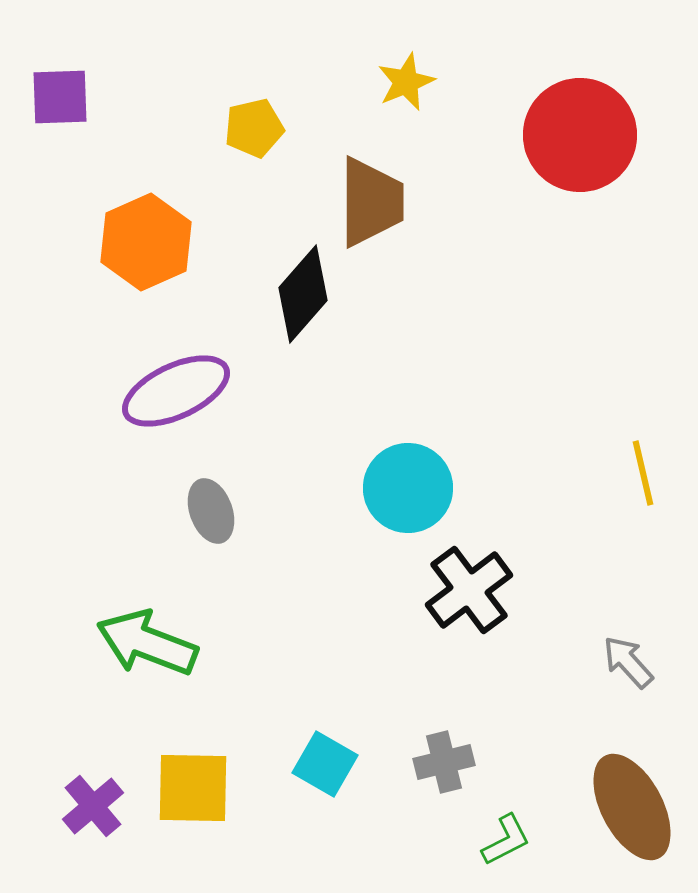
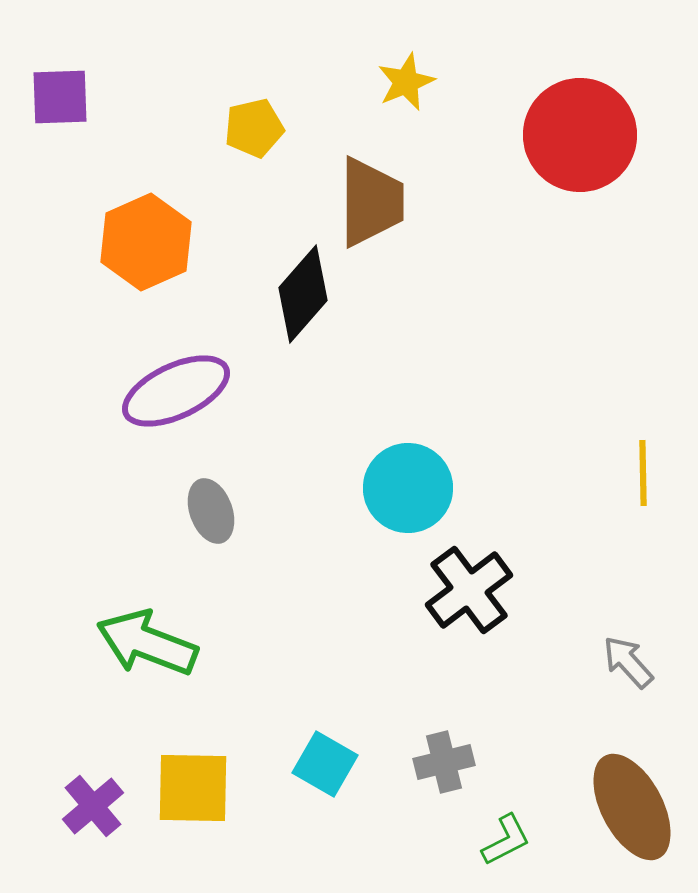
yellow line: rotated 12 degrees clockwise
